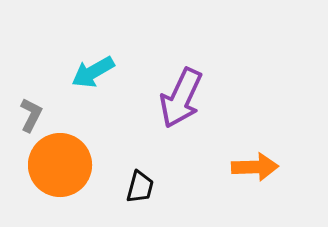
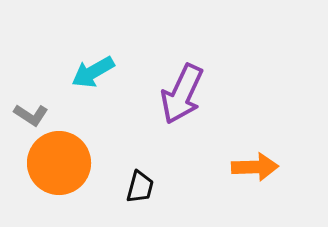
purple arrow: moved 1 px right, 4 px up
gray L-shape: rotated 96 degrees clockwise
orange circle: moved 1 px left, 2 px up
